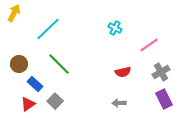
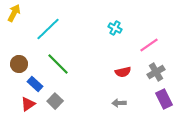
green line: moved 1 px left
gray cross: moved 5 px left
